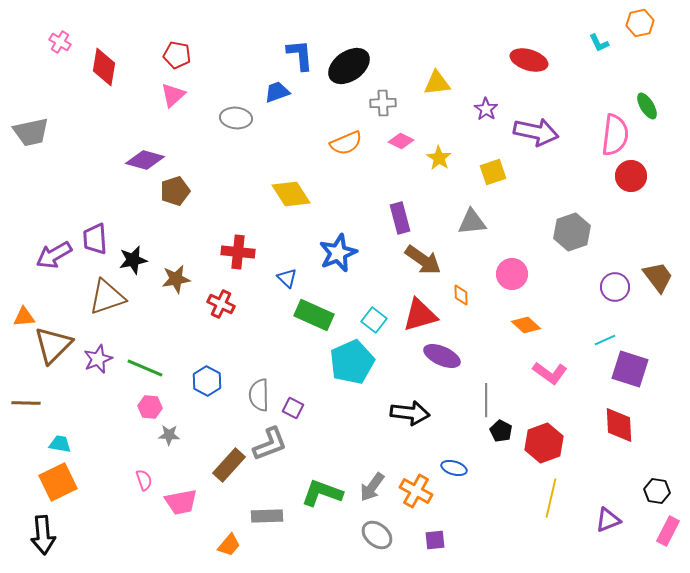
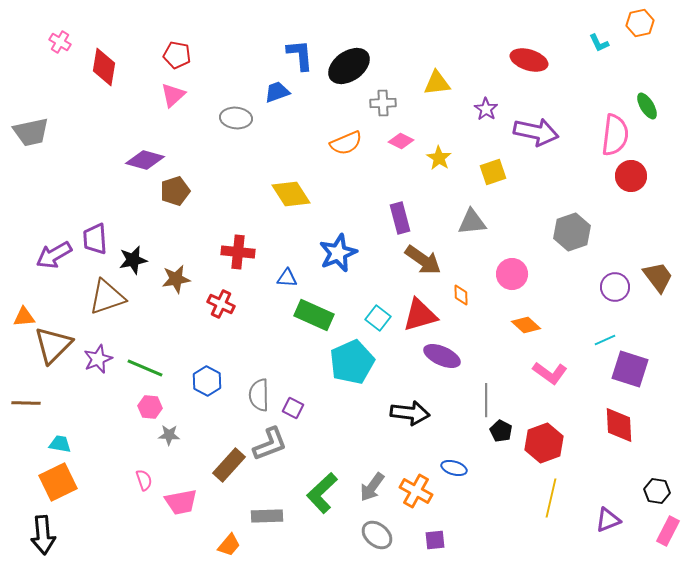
blue triangle at (287, 278): rotated 40 degrees counterclockwise
cyan square at (374, 320): moved 4 px right, 2 px up
green L-shape at (322, 493): rotated 63 degrees counterclockwise
